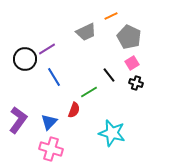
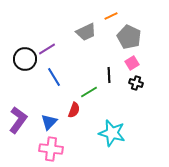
black line: rotated 35 degrees clockwise
pink cross: rotated 10 degrees counterclockwise
